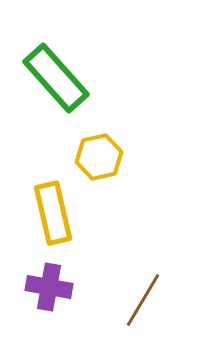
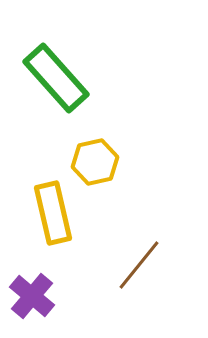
yellow hexagon: moved 4 px left, 5 px down
purple cross: moved 17 px left, 9 px down; rotated 30 degrees clockwise
brown line: moved 4 px left, 35 px up; rotated 8 degrees clockwise
